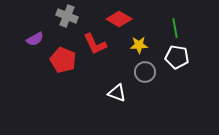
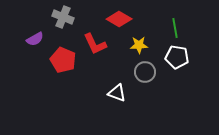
gray cross: moved 4 px left, 1 px down
